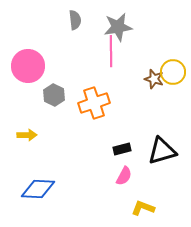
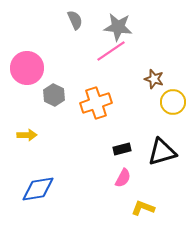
gray semicircle: rotated 18 degrees counterclockwise
gray star: rotated 16 degrees clockwise
pink line: rotated 56 degrees clockwise
pink circle: moved 1 px left, 2 px down
yellow circle: moved 30 px down
orange cross: moved 2 px right
black triangle: moved 1 px down
pink semicircle: moved 1 px left, 2 px down
blue diamond: rotated 12 degrees counterclockwise
